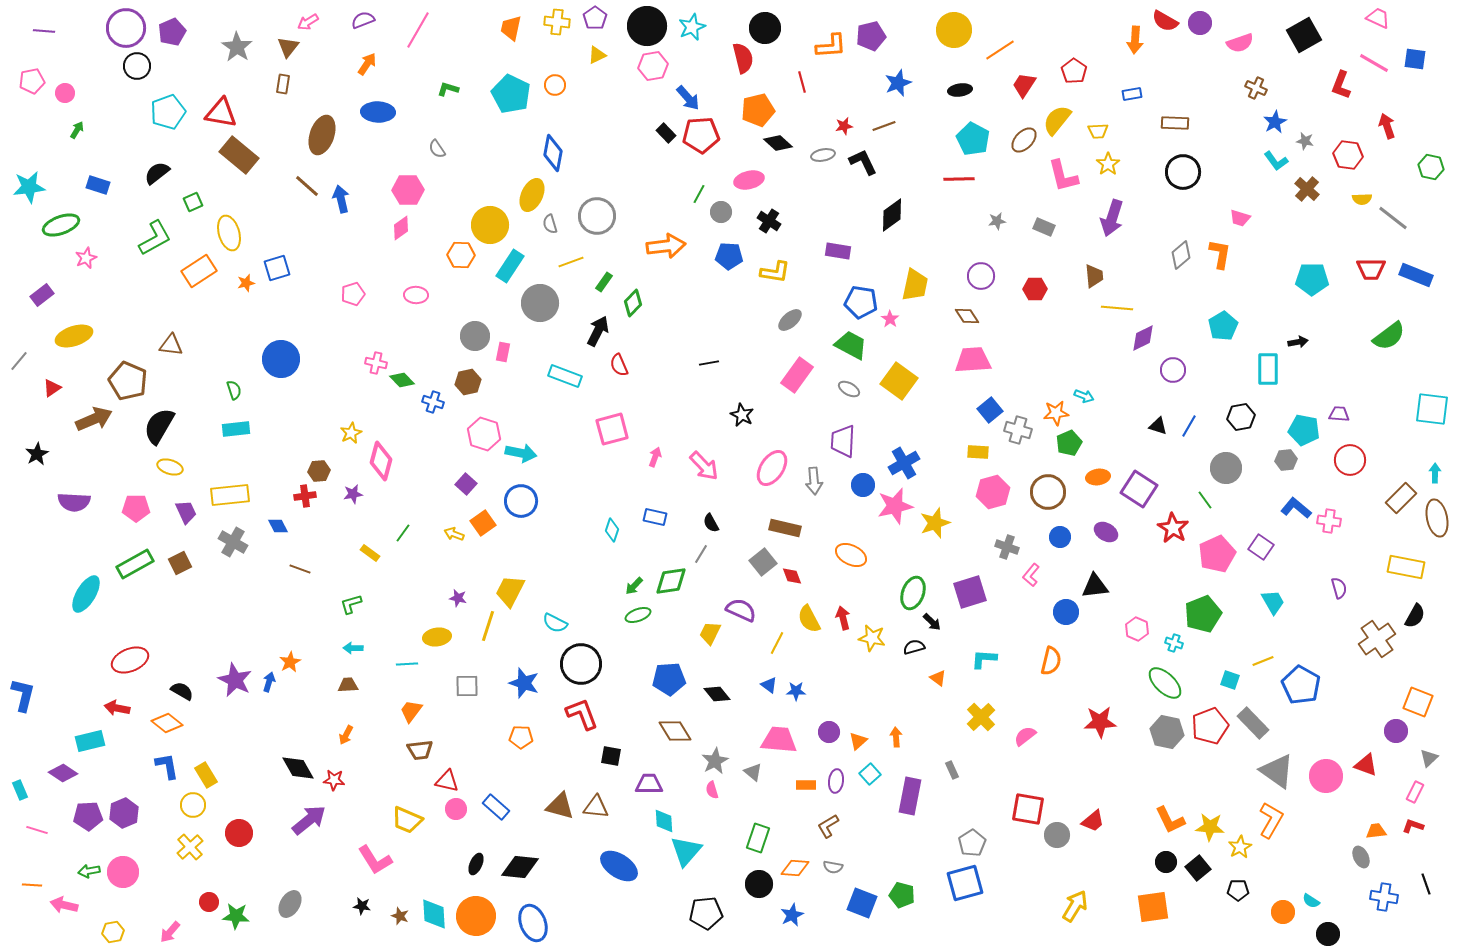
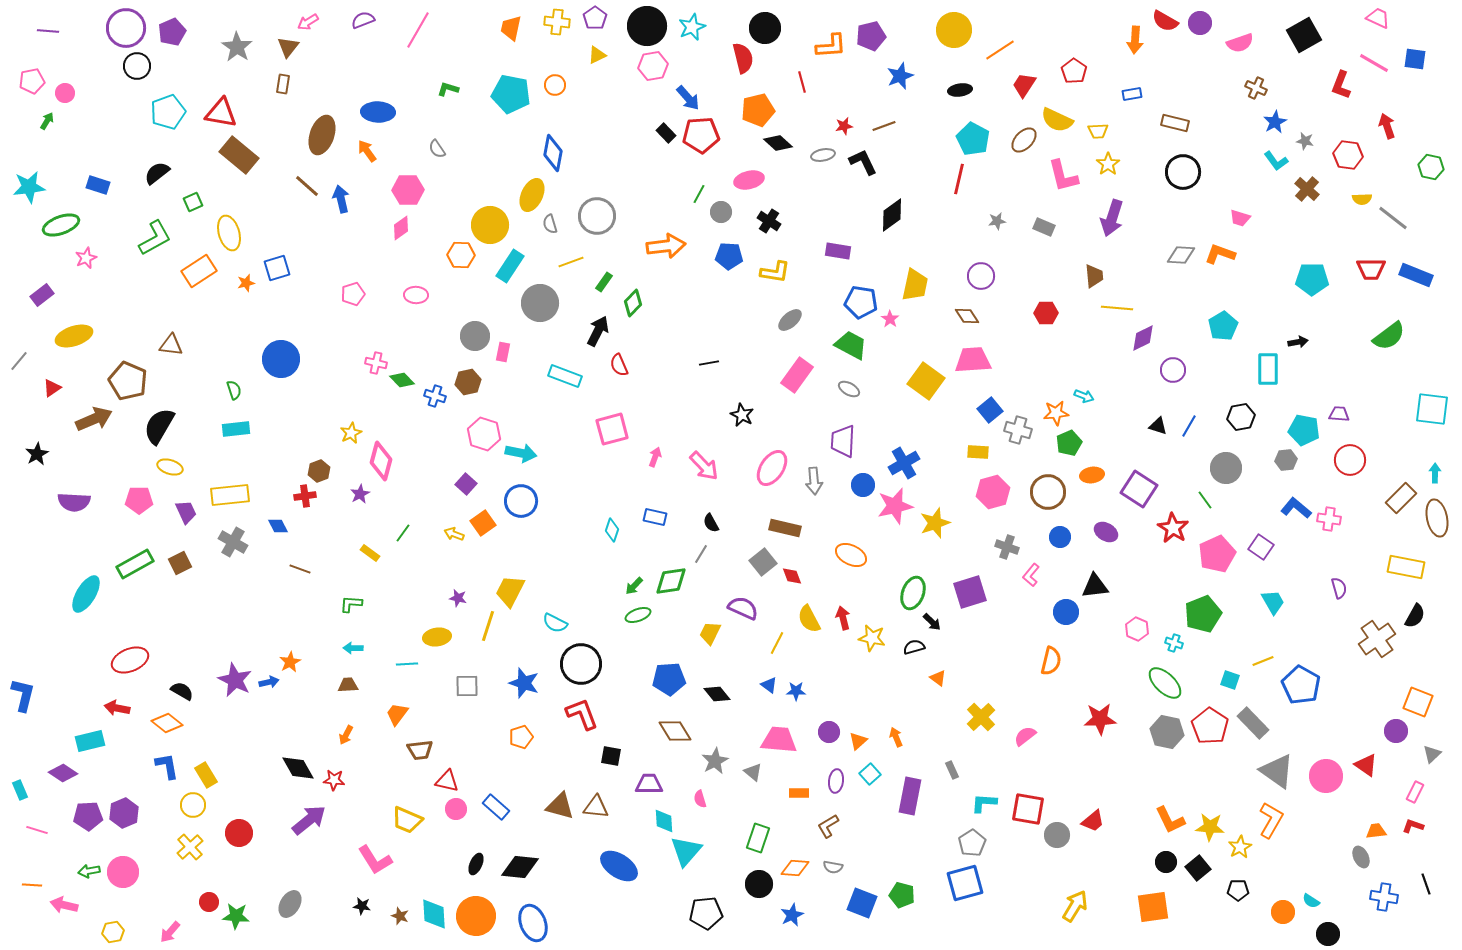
purple line at (44, 31): moved 4 px right
orange arrow at (367, 64): moved 87 px down; rotated 70 degrees counterclockwise
blue star at (898, 83): moved 2 px right, 7 px up
cyan pentagon at (511, 94): rotated 15 degrees counterclockwise
yellow semicircle at (1057, 120): rotated 104 degrees counterclockwise
brown rectangle at (1175, 123): rotated 12 degrees clockwise
green arrow at (77, 130): moved 30 px left, 9 px up
red line at (959, 179): rotated 76 degrees counterclockwise
orange L-shape at (1220, 254): rotated 80 degrees counterclockwise
gray diamond at (1181, 255): rotated 44 degrees clockwise
red hexagon at (1035, 289): moved 11 px right, 24 px down
yellow square at (899, 381): moved 27 px right
blue cross at (433, 402): moved 2 px right, 6 px up
brown hexagon at (319, 471): rotated 15 degrees counterclockwise
orange ellipse at (1098, 477): moved 6 px left, 2 px up
purple star at (353, 494): moved 7 px right; rotated 18 degrees counterclockwise
pink pentagon at (136, 508): moved 3 px right, 8 px up
pink cross at (1329, 521): moved 2 px up
green L-shape at (351, 604): rotated 20 degrees clockwise
purple semicircle at (741, 610): moved 2 px right, 2 px up
cyan L-shape at (984, 659): moved 144 px down
blue arrow at (269, 682): rotated 60 degrees clockwise
orange trapezoid at (411, 711): moved 14 px left, 3 px down
red star at (1100, 722): moved 3 px up
red pentagon at (1210, 726): rotated 18 degrees counterclockwise
orange pentagon at (521, 737): rotated 20 degrees counterclockwise
orange arrow at (896, 737): rotated 18 degrees counterclockwise
gray triangle at (1429, 758): moved 3 px right, 4 px up
red triangle at (1366, 765): rotated 15 degrees clockwise
orange rectangle at (806, 785): moved 7 px left, 8 px down
pink semicircle at (712, 790): moved 12 px left, 9 px down
